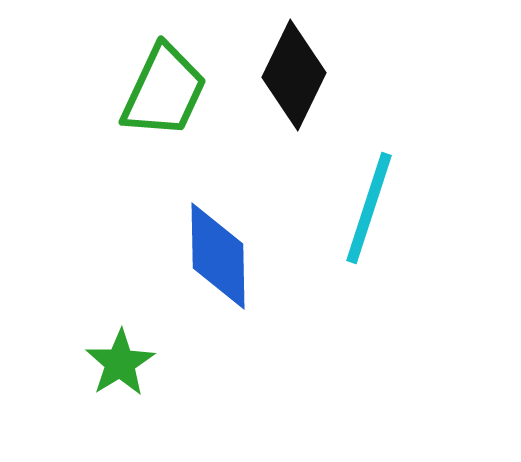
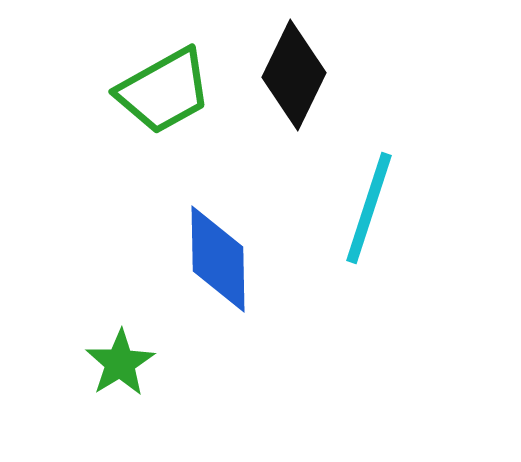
green trapezoid: rotated 36 degrees clockwise
blue diamond: moved 3 px down
